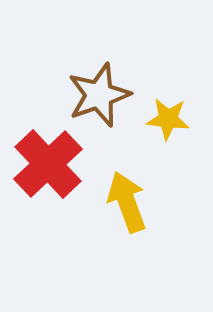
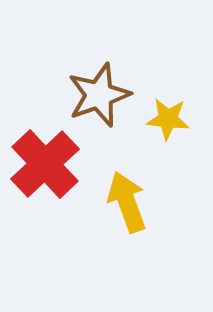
red cross: moved 3 px left
